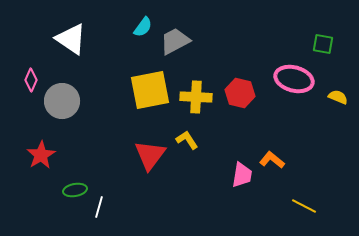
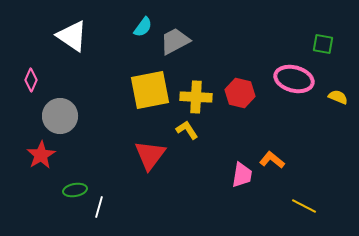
white triangle: moved 1 px right, 3 px up
gray circle: moved 2 px left, 15 px down
yellow L-shape: moved 10 px up
